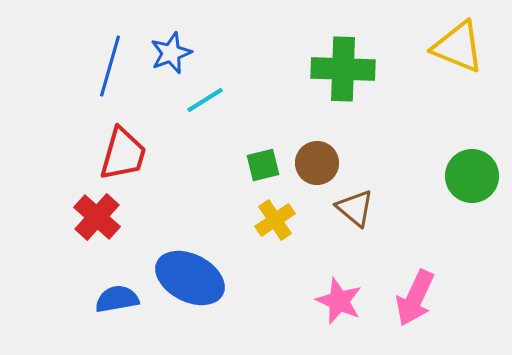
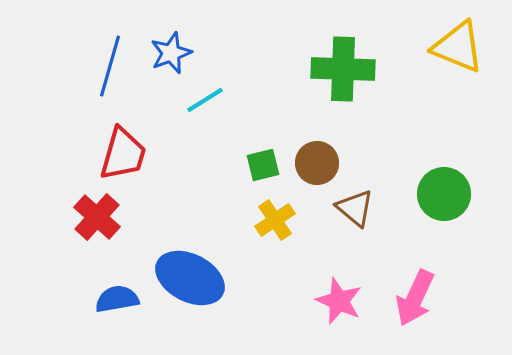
green circle: moved 28 px left, 18 px down
